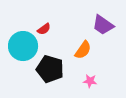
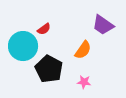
black pentagon: moved 1 px left; rotated 12 degrees clockwise
pink star: moved 6 px left, 1 px down
